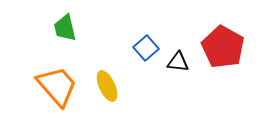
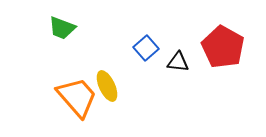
green trapezoid: moved 3 px left; rotated 56 degrees counterclockwise
orange trapezoid: moved 20 px right, 11 px down
